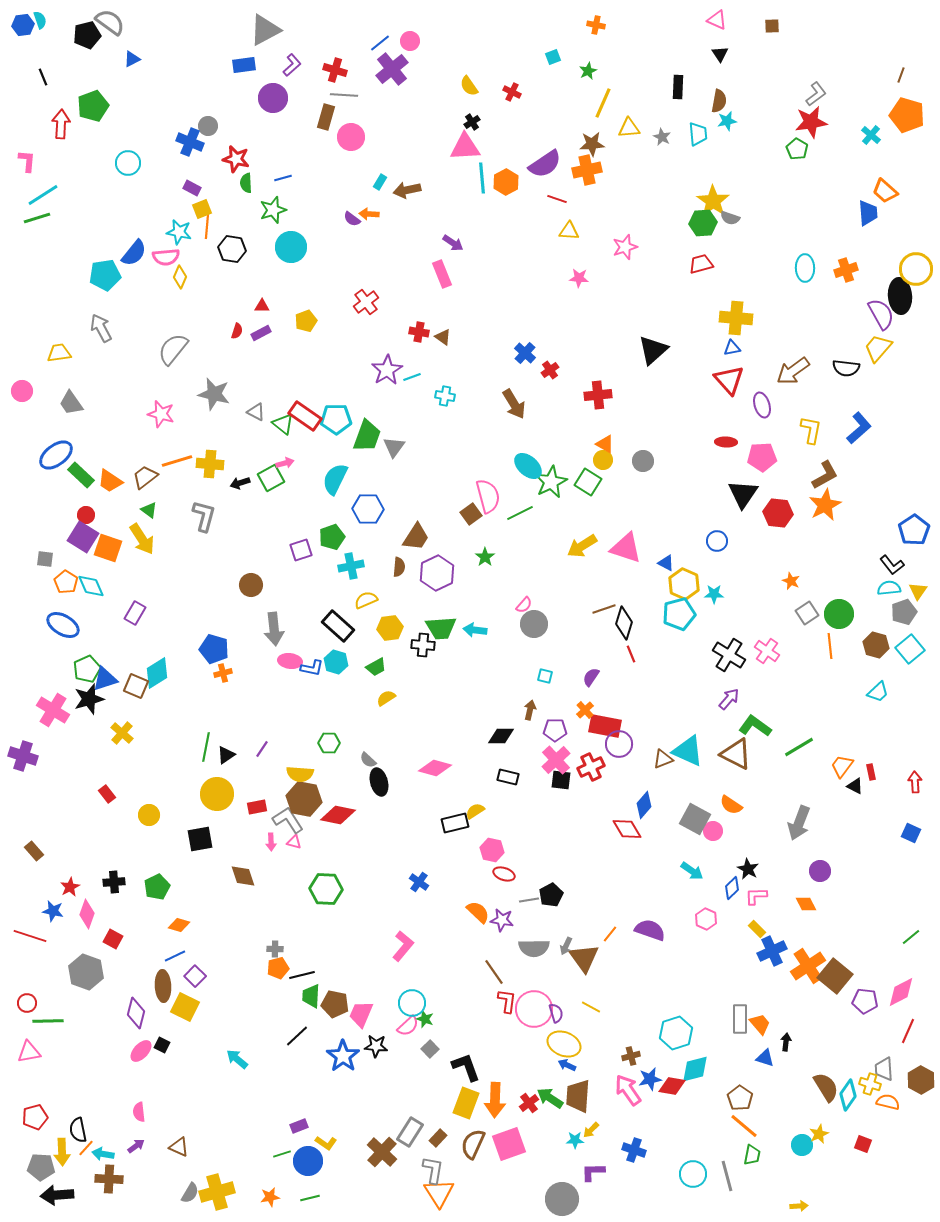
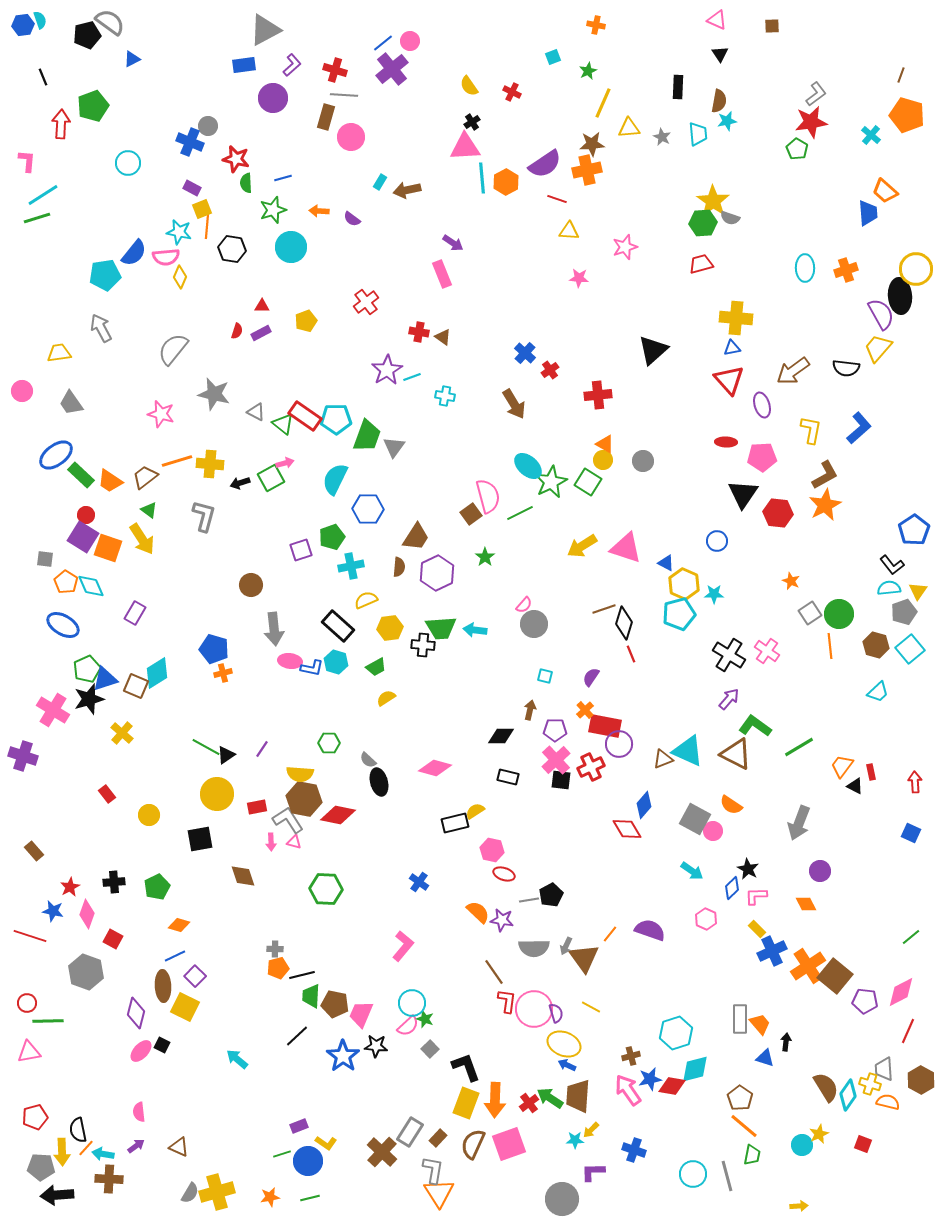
blue line at (380, 43): moved 3 px right
orange arrow at (369, 214): moved 50 px left, 3 px up
gray square at (807, 613): moved 3 px right
green line at (206, 747): rotated 72 degrees counterclockwise
